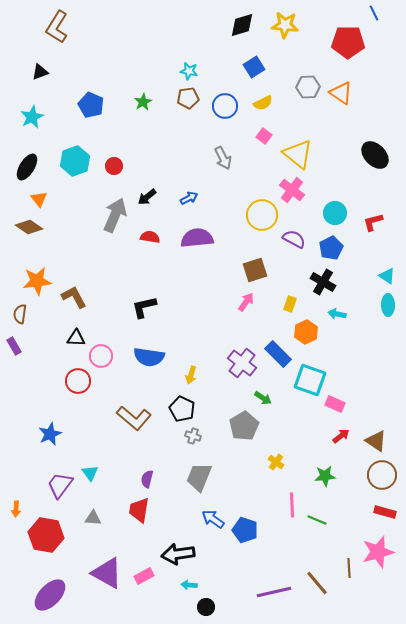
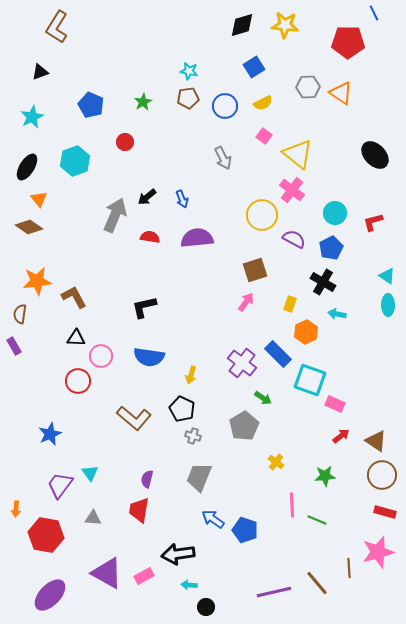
red circle at (114, 166): moved 11 px right, 24 px up
blue arrow at (189, 198): moved 7 px left, 1 px down; rotated 96 degrees clockwise
